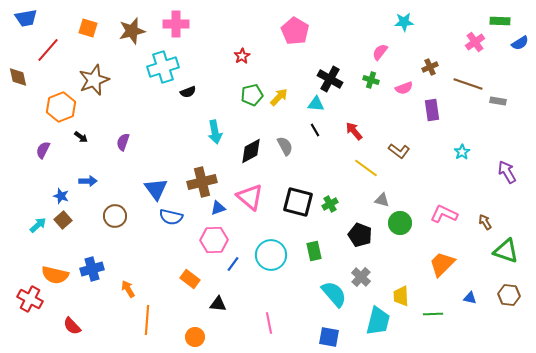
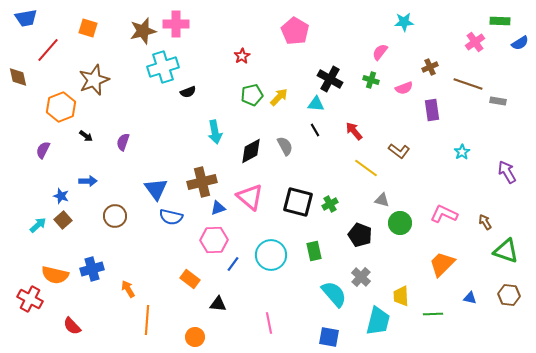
brown star at (132, 31): moved 11 px right
black arrow at (81, 137): moved 5 px right, 1 px up
